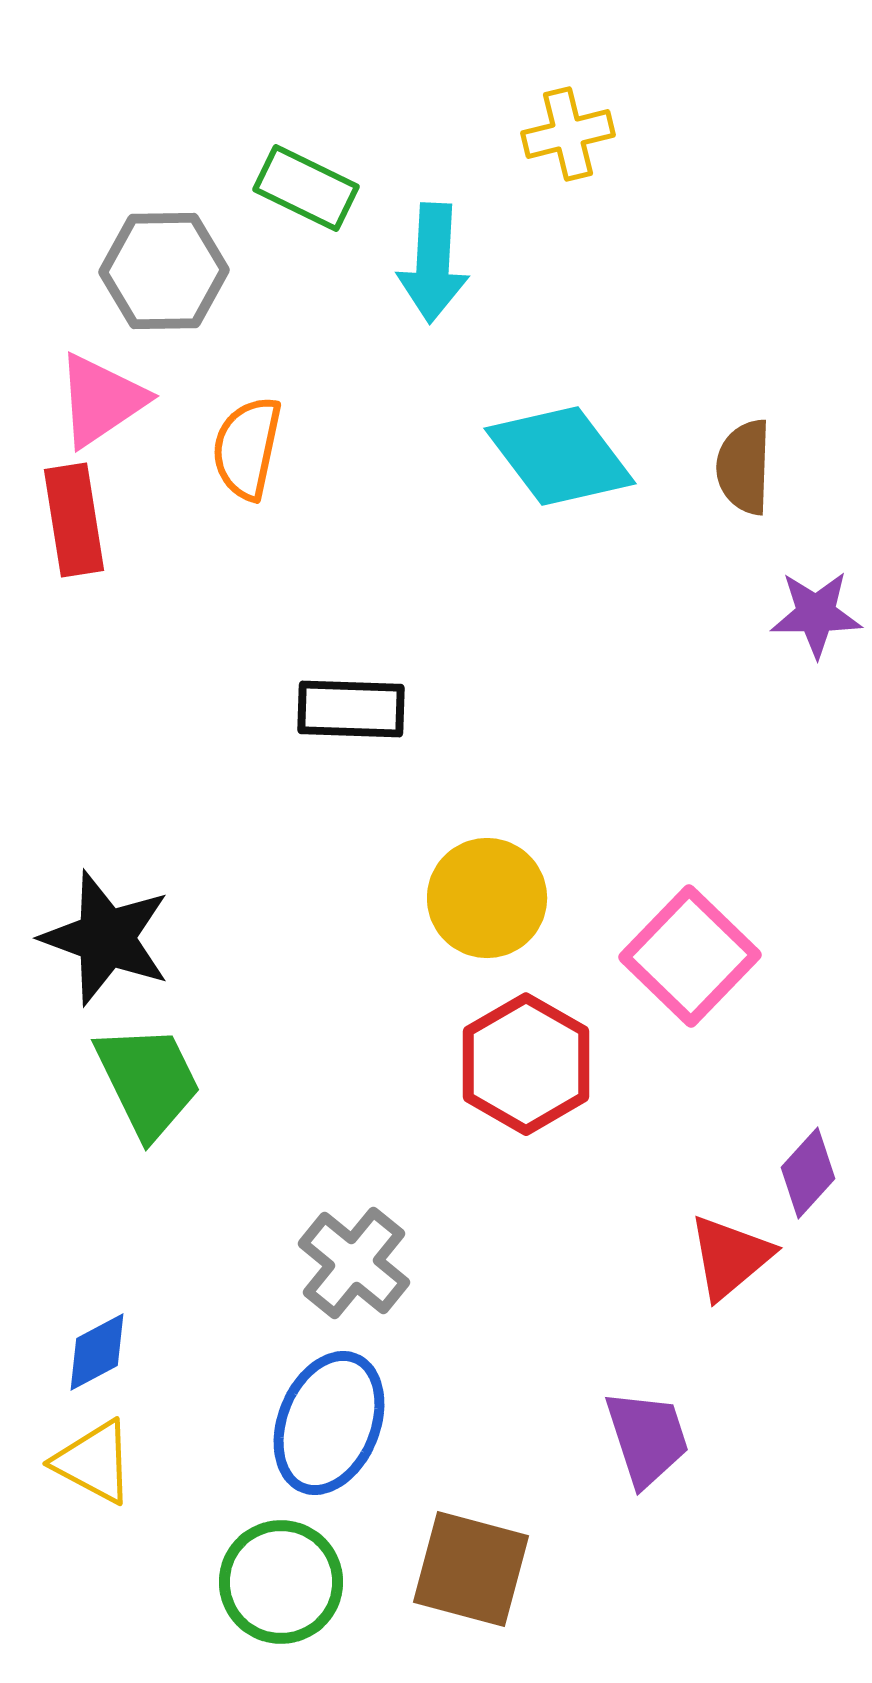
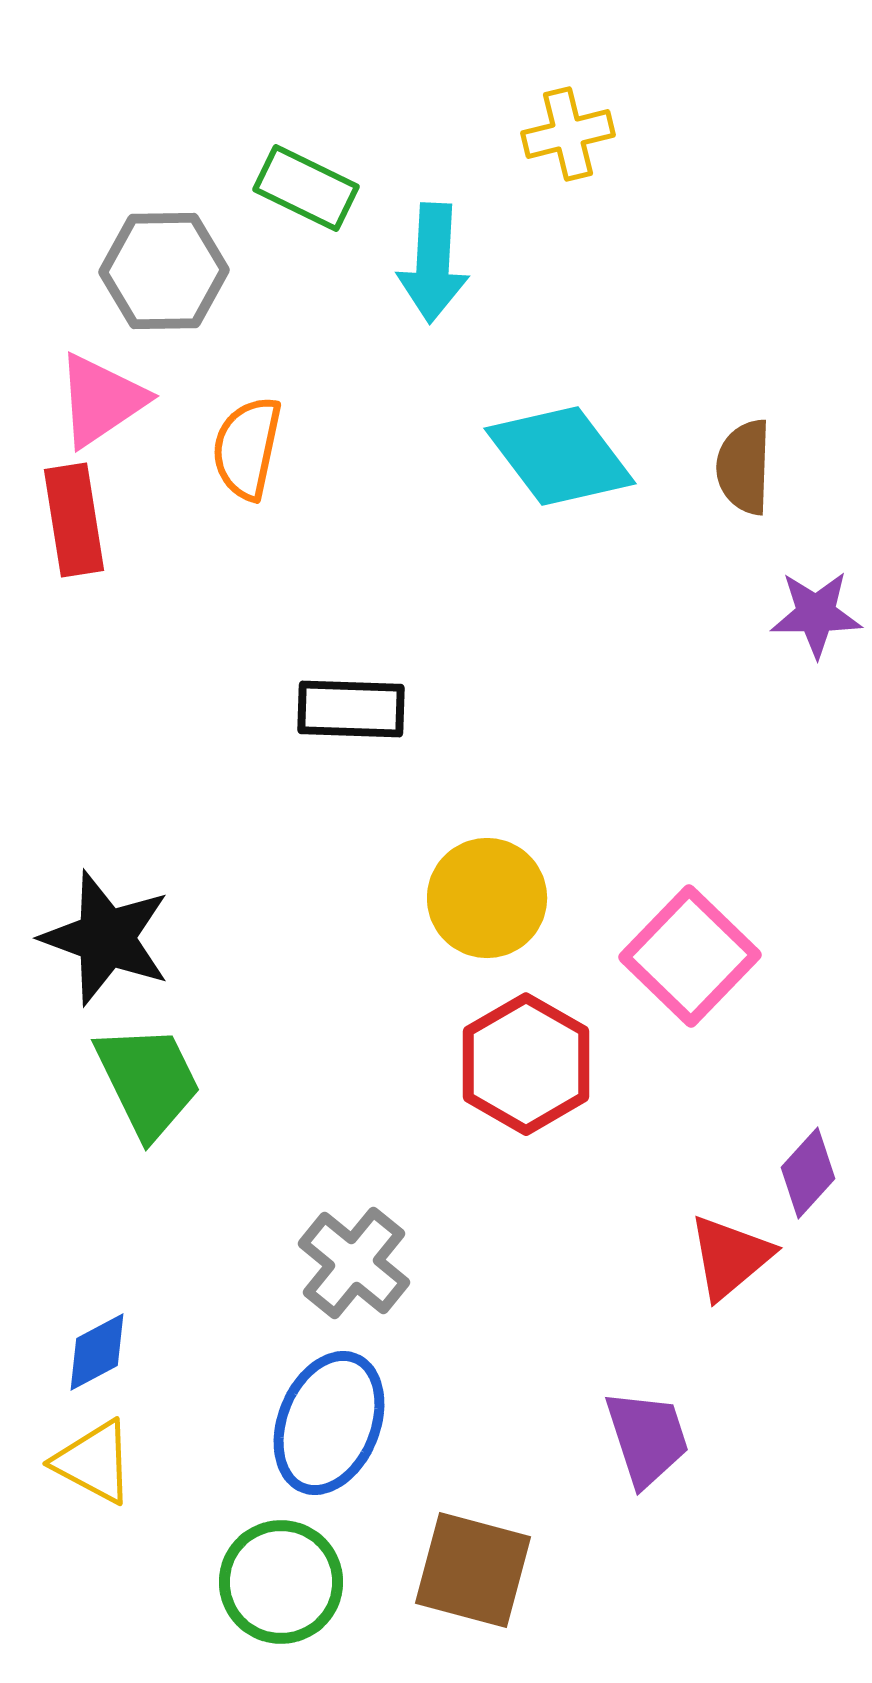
brown square: moved 2 px right, 1 px down
